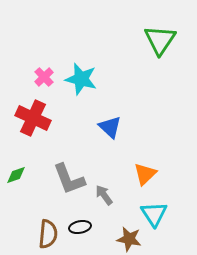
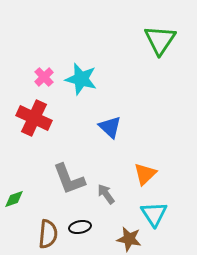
red cross: moved 1 px right
green diamond: moved 2 px left, 24 px down
gray arrow: moved 2 px right, 1 px up
